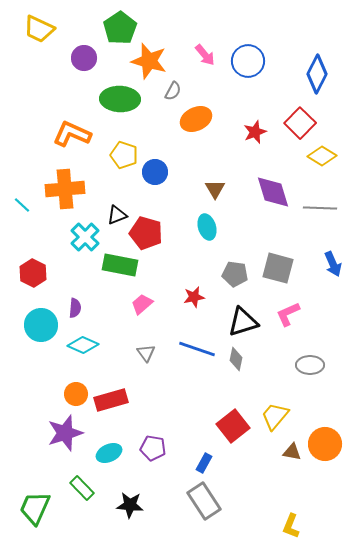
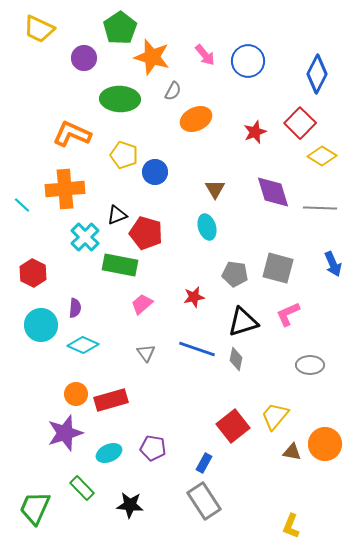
orange star at (149, 61): moved 3 px right, 4 px up
